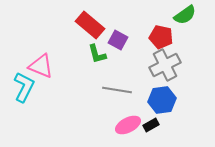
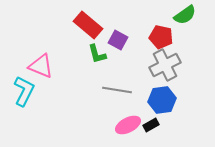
red rectangle: moved 2 px left
cyan L-shape: moved 4 px down
